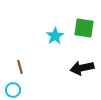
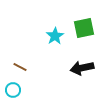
green square: rotated 20 degrees counterclockwise
brown line: rotated 48 degrees counterclockwise
